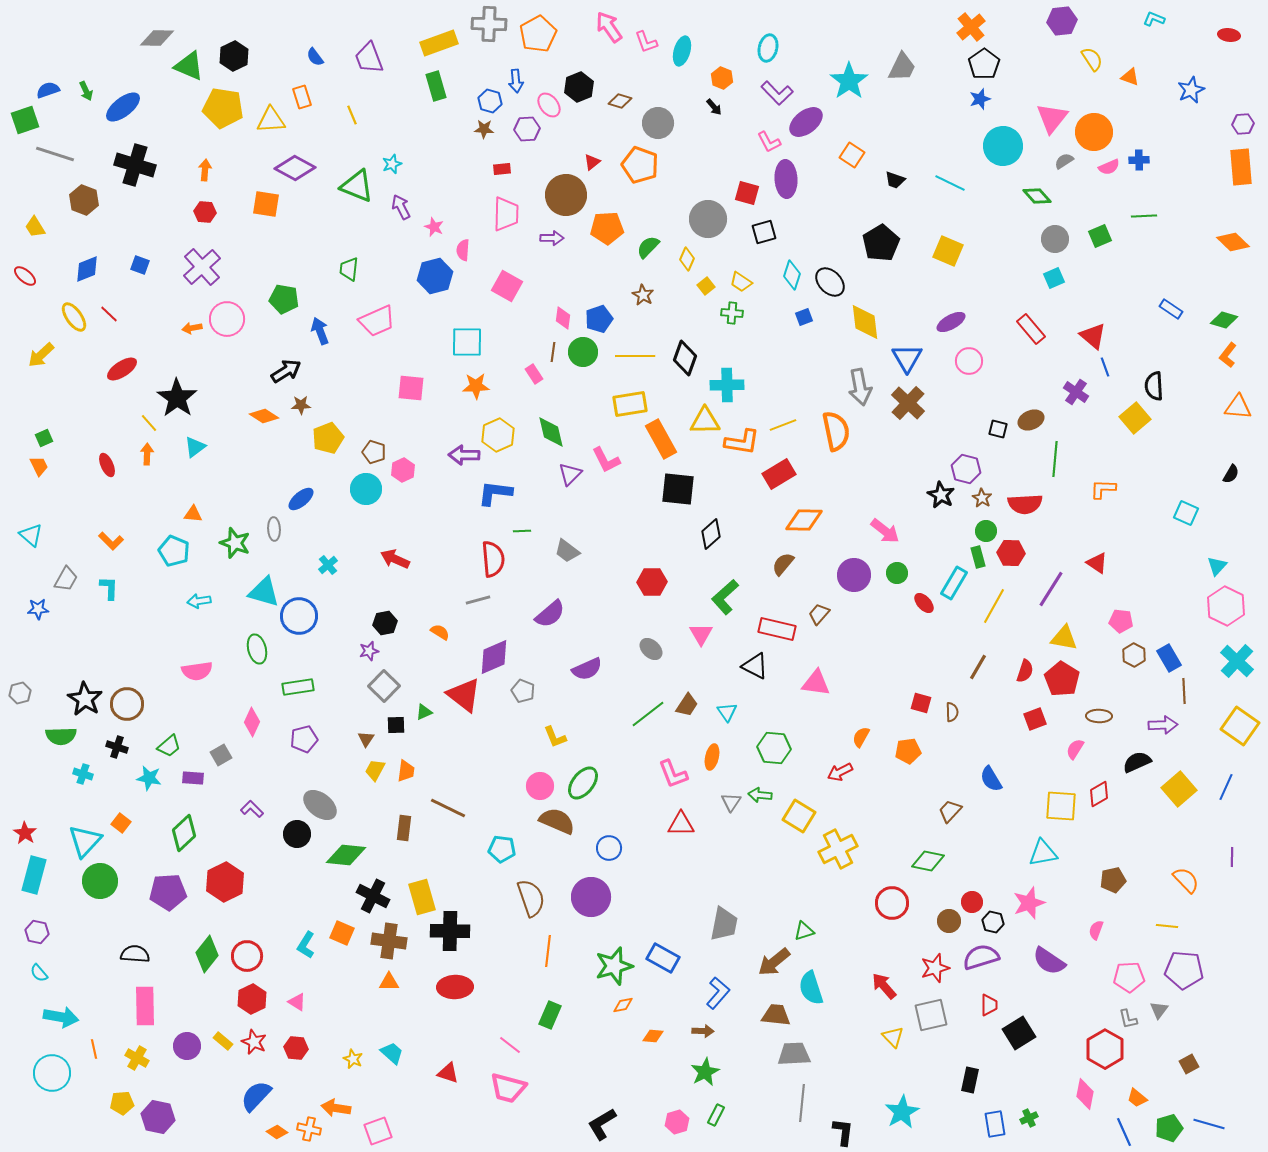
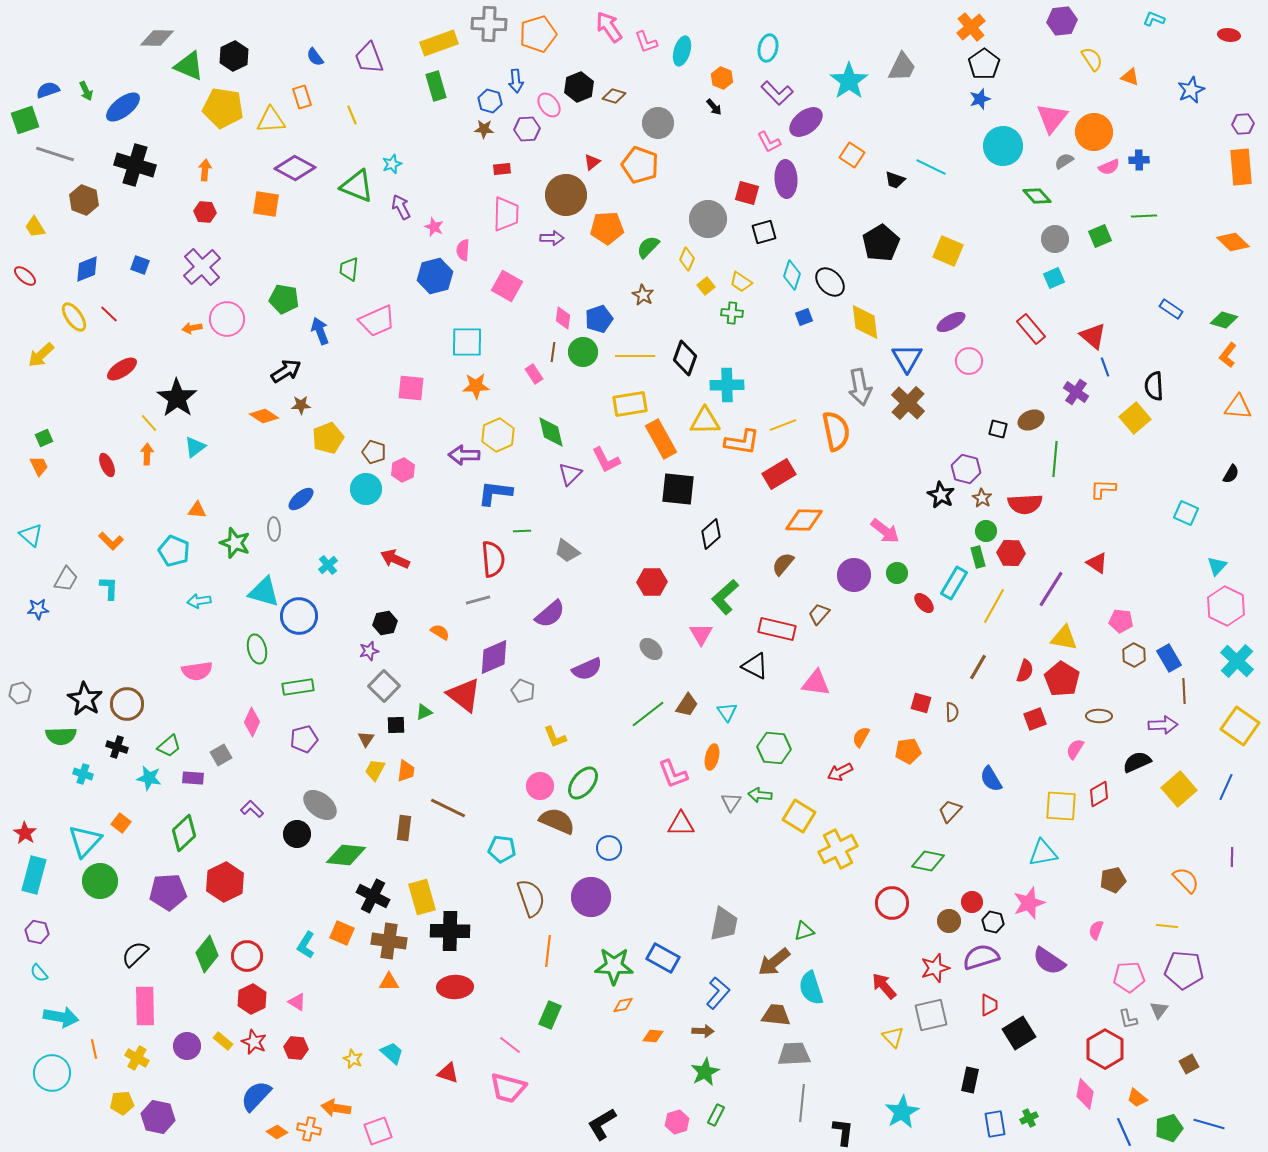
orange pentagon at (538, 34): rotated 12 degrees clockwise
brown diamond at (620, 101): moved 6 px left, 5 px up
cyan line at (950, 183): moved 19 px left, 16 px up
orange triangle at (193, 514): moved 4 px right, 4 px up
black semicircle at (135, 954): rotated 48 degrees counterclockwise
green star at (614, 966): rotated 18 degrees clockwise
